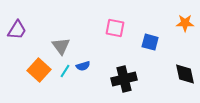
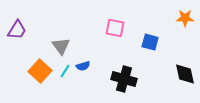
orange star: moved 5 px up
orange square: moved 1 px right, 1 px down
black cross: rotated 30 degrees clockwise
